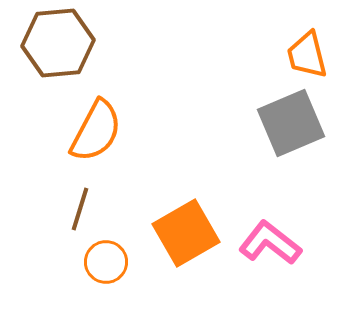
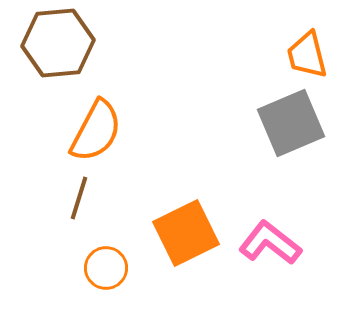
brown line: moved 1 px left, 11 px up
orange square: rotated 4 degrees clockwise
orange circle: moved 6 px down
